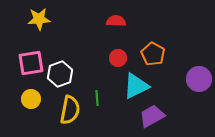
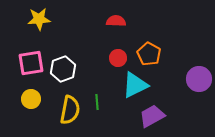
orange pentagon: moved 4 px left
white hexagon: moved 3 px right, 5 px up
cyan triangle: moved 1 px left, 1 px up
green line: moved 4 px down
